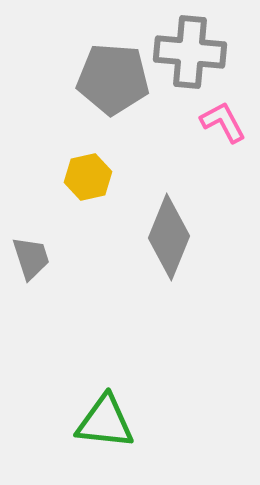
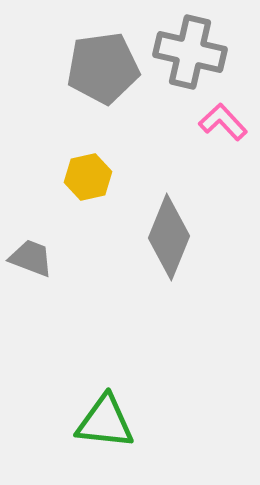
gray cross: rotated 8 degrees clockwise
gray pentagon: moved 10 px left, 11 px up; rotated 12 degrees counterclockwise
pink L-shape: rotated 15 degrees counterclockwise
gray trapezoid: rotated 51 degrees counterclockwise
